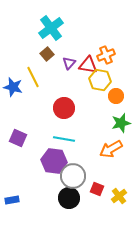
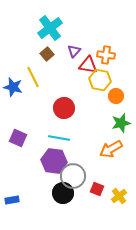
cyan cross: moved 1 px left
orange cross: rotated 30 degrees clockwise
purple triangle: moved 5 px right, 12 px up
cyan line: moved 5 px left, 1 px up
black circle: moved 6 px left, 5 px up
